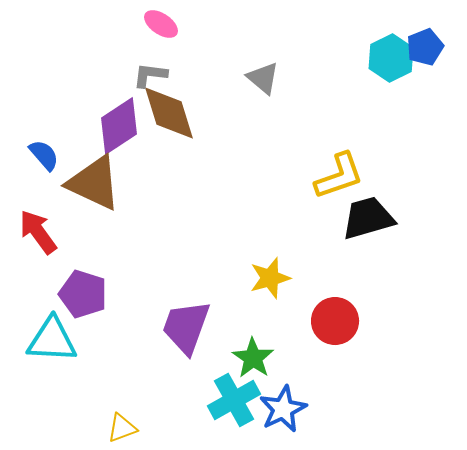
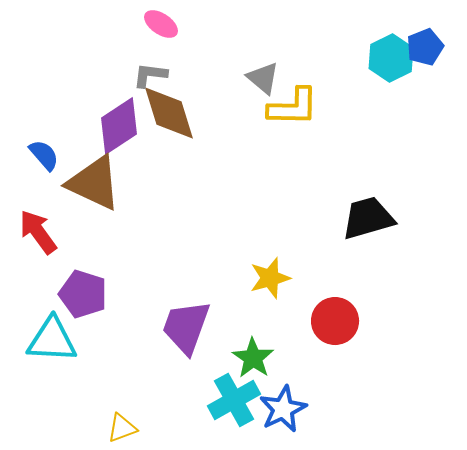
yellow L-shape: moved 46 px left, 69 px up; rotated 20 degrees clockwise
